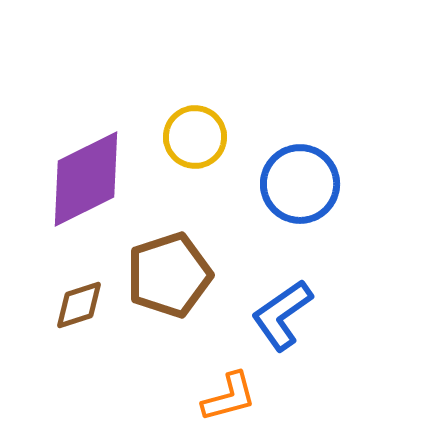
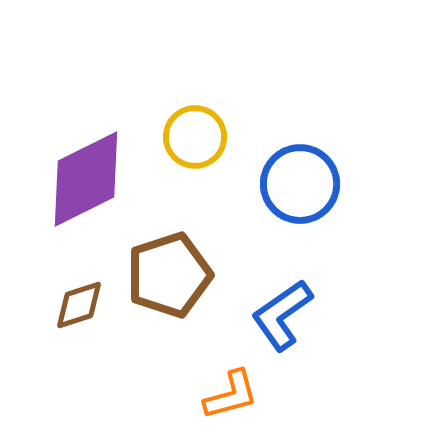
orange L-shape: moved 2 px right, 2 px up
